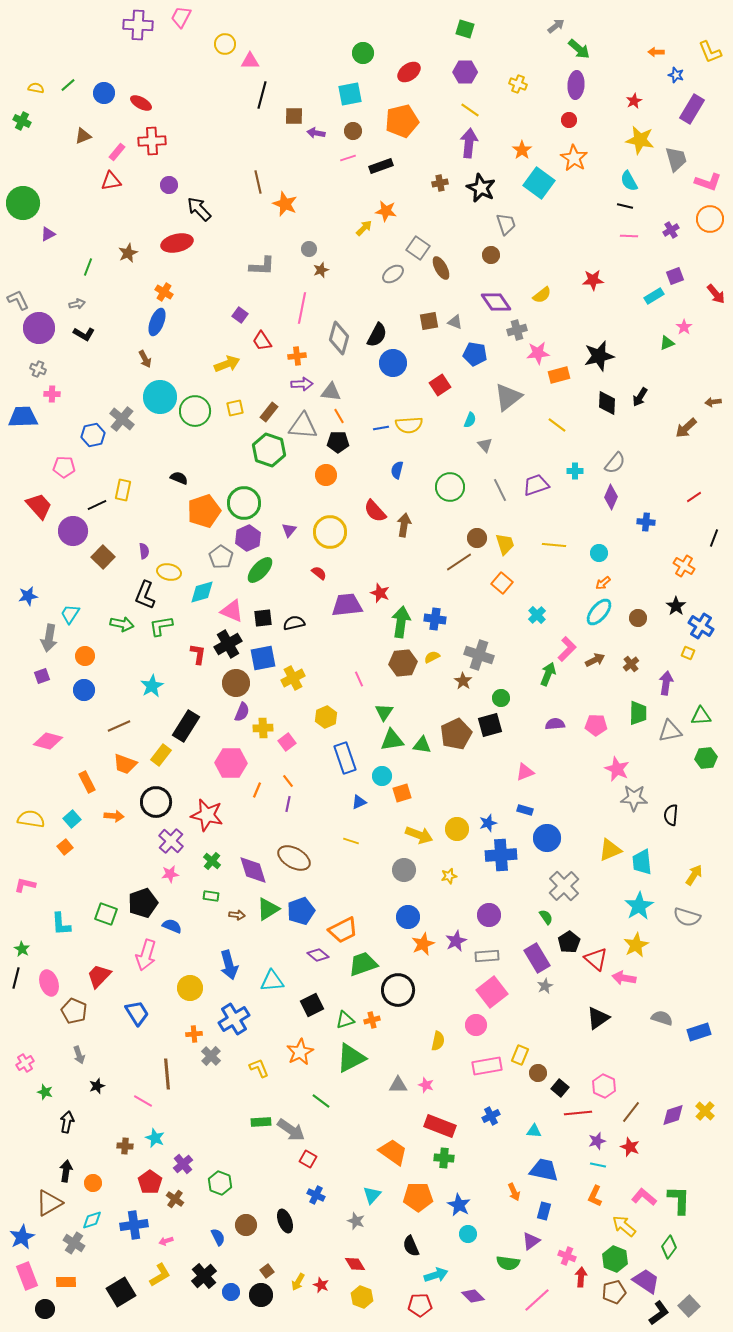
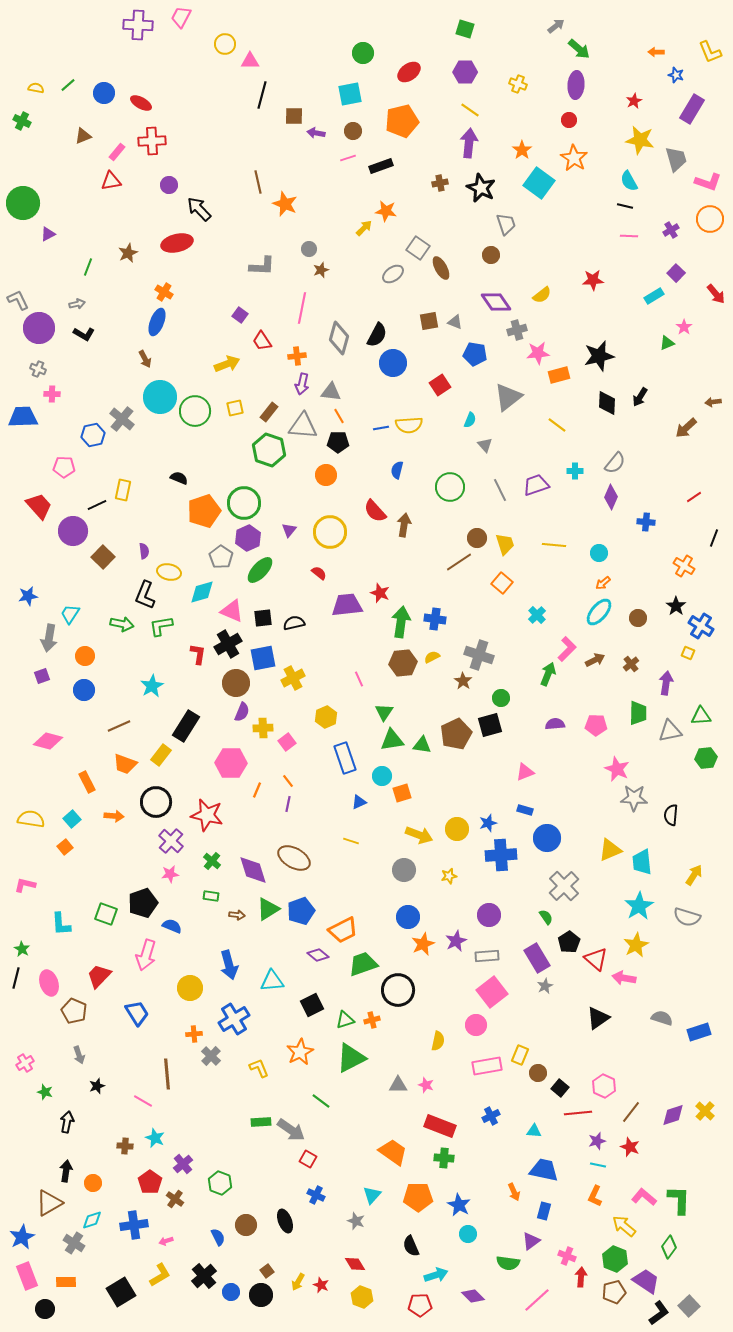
purple square at (675, 276): moved 1 px right, 3 px up; rotated 24 degrees counterclockwise
purple arrow at (302, 384): rotated 105 degrees clockwise
